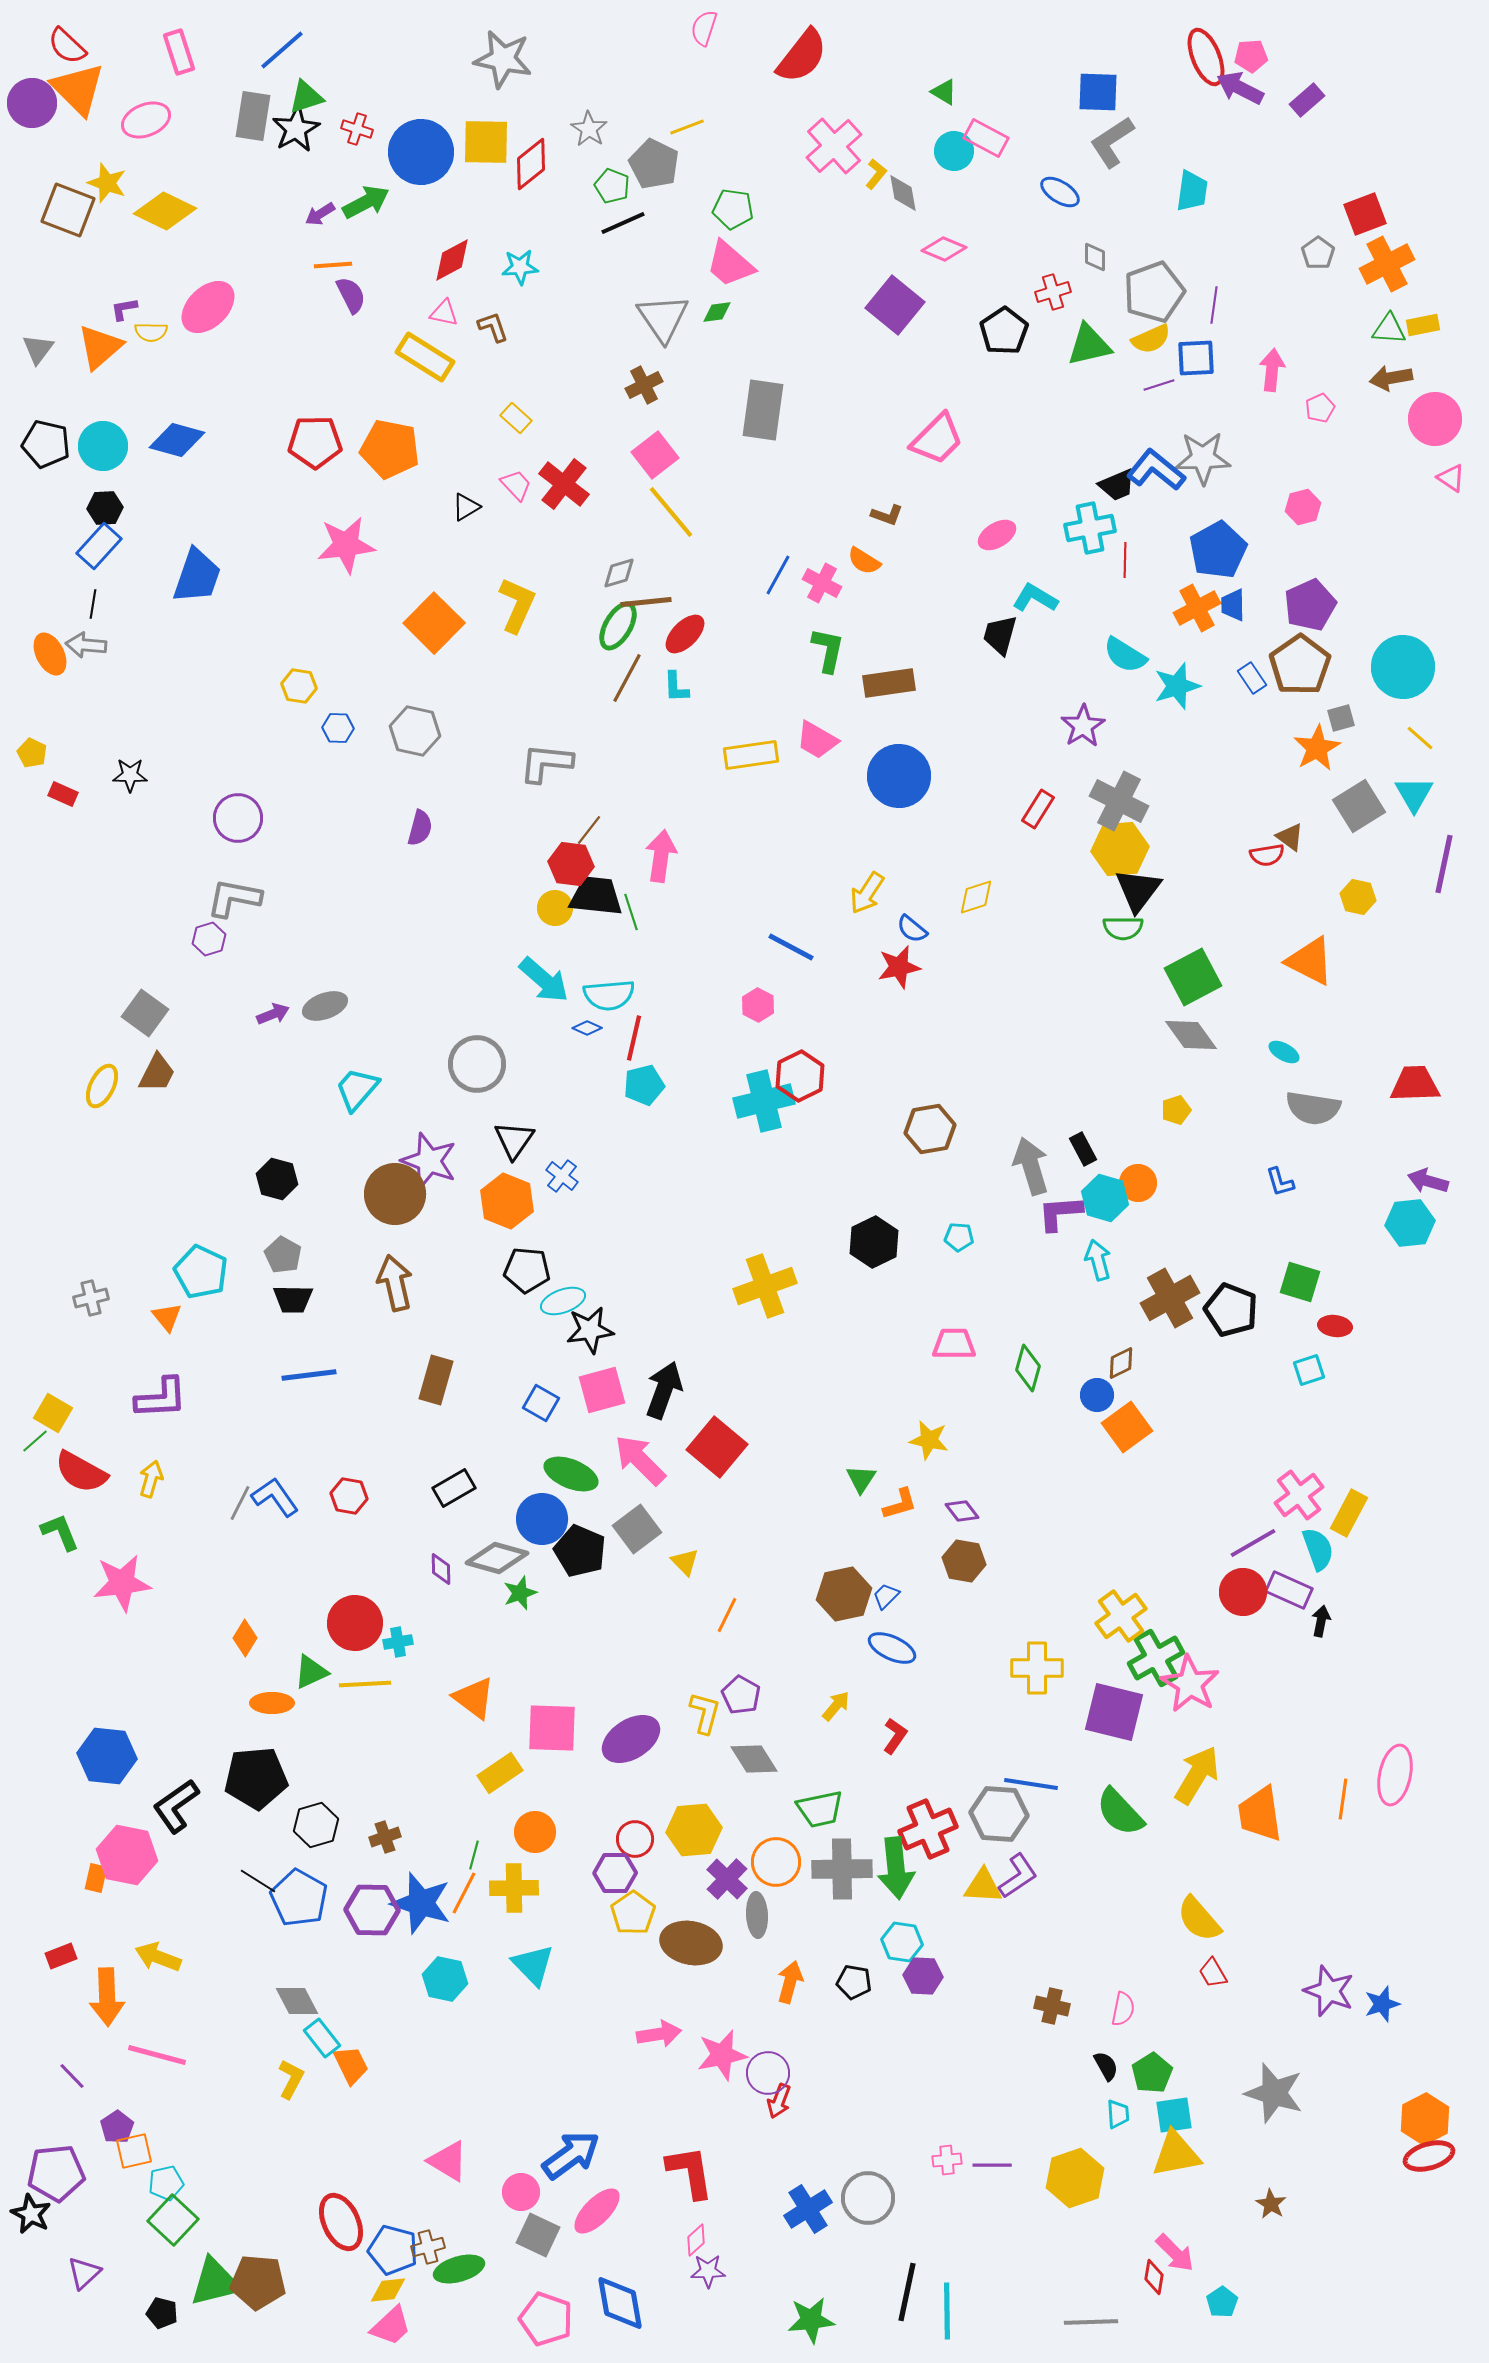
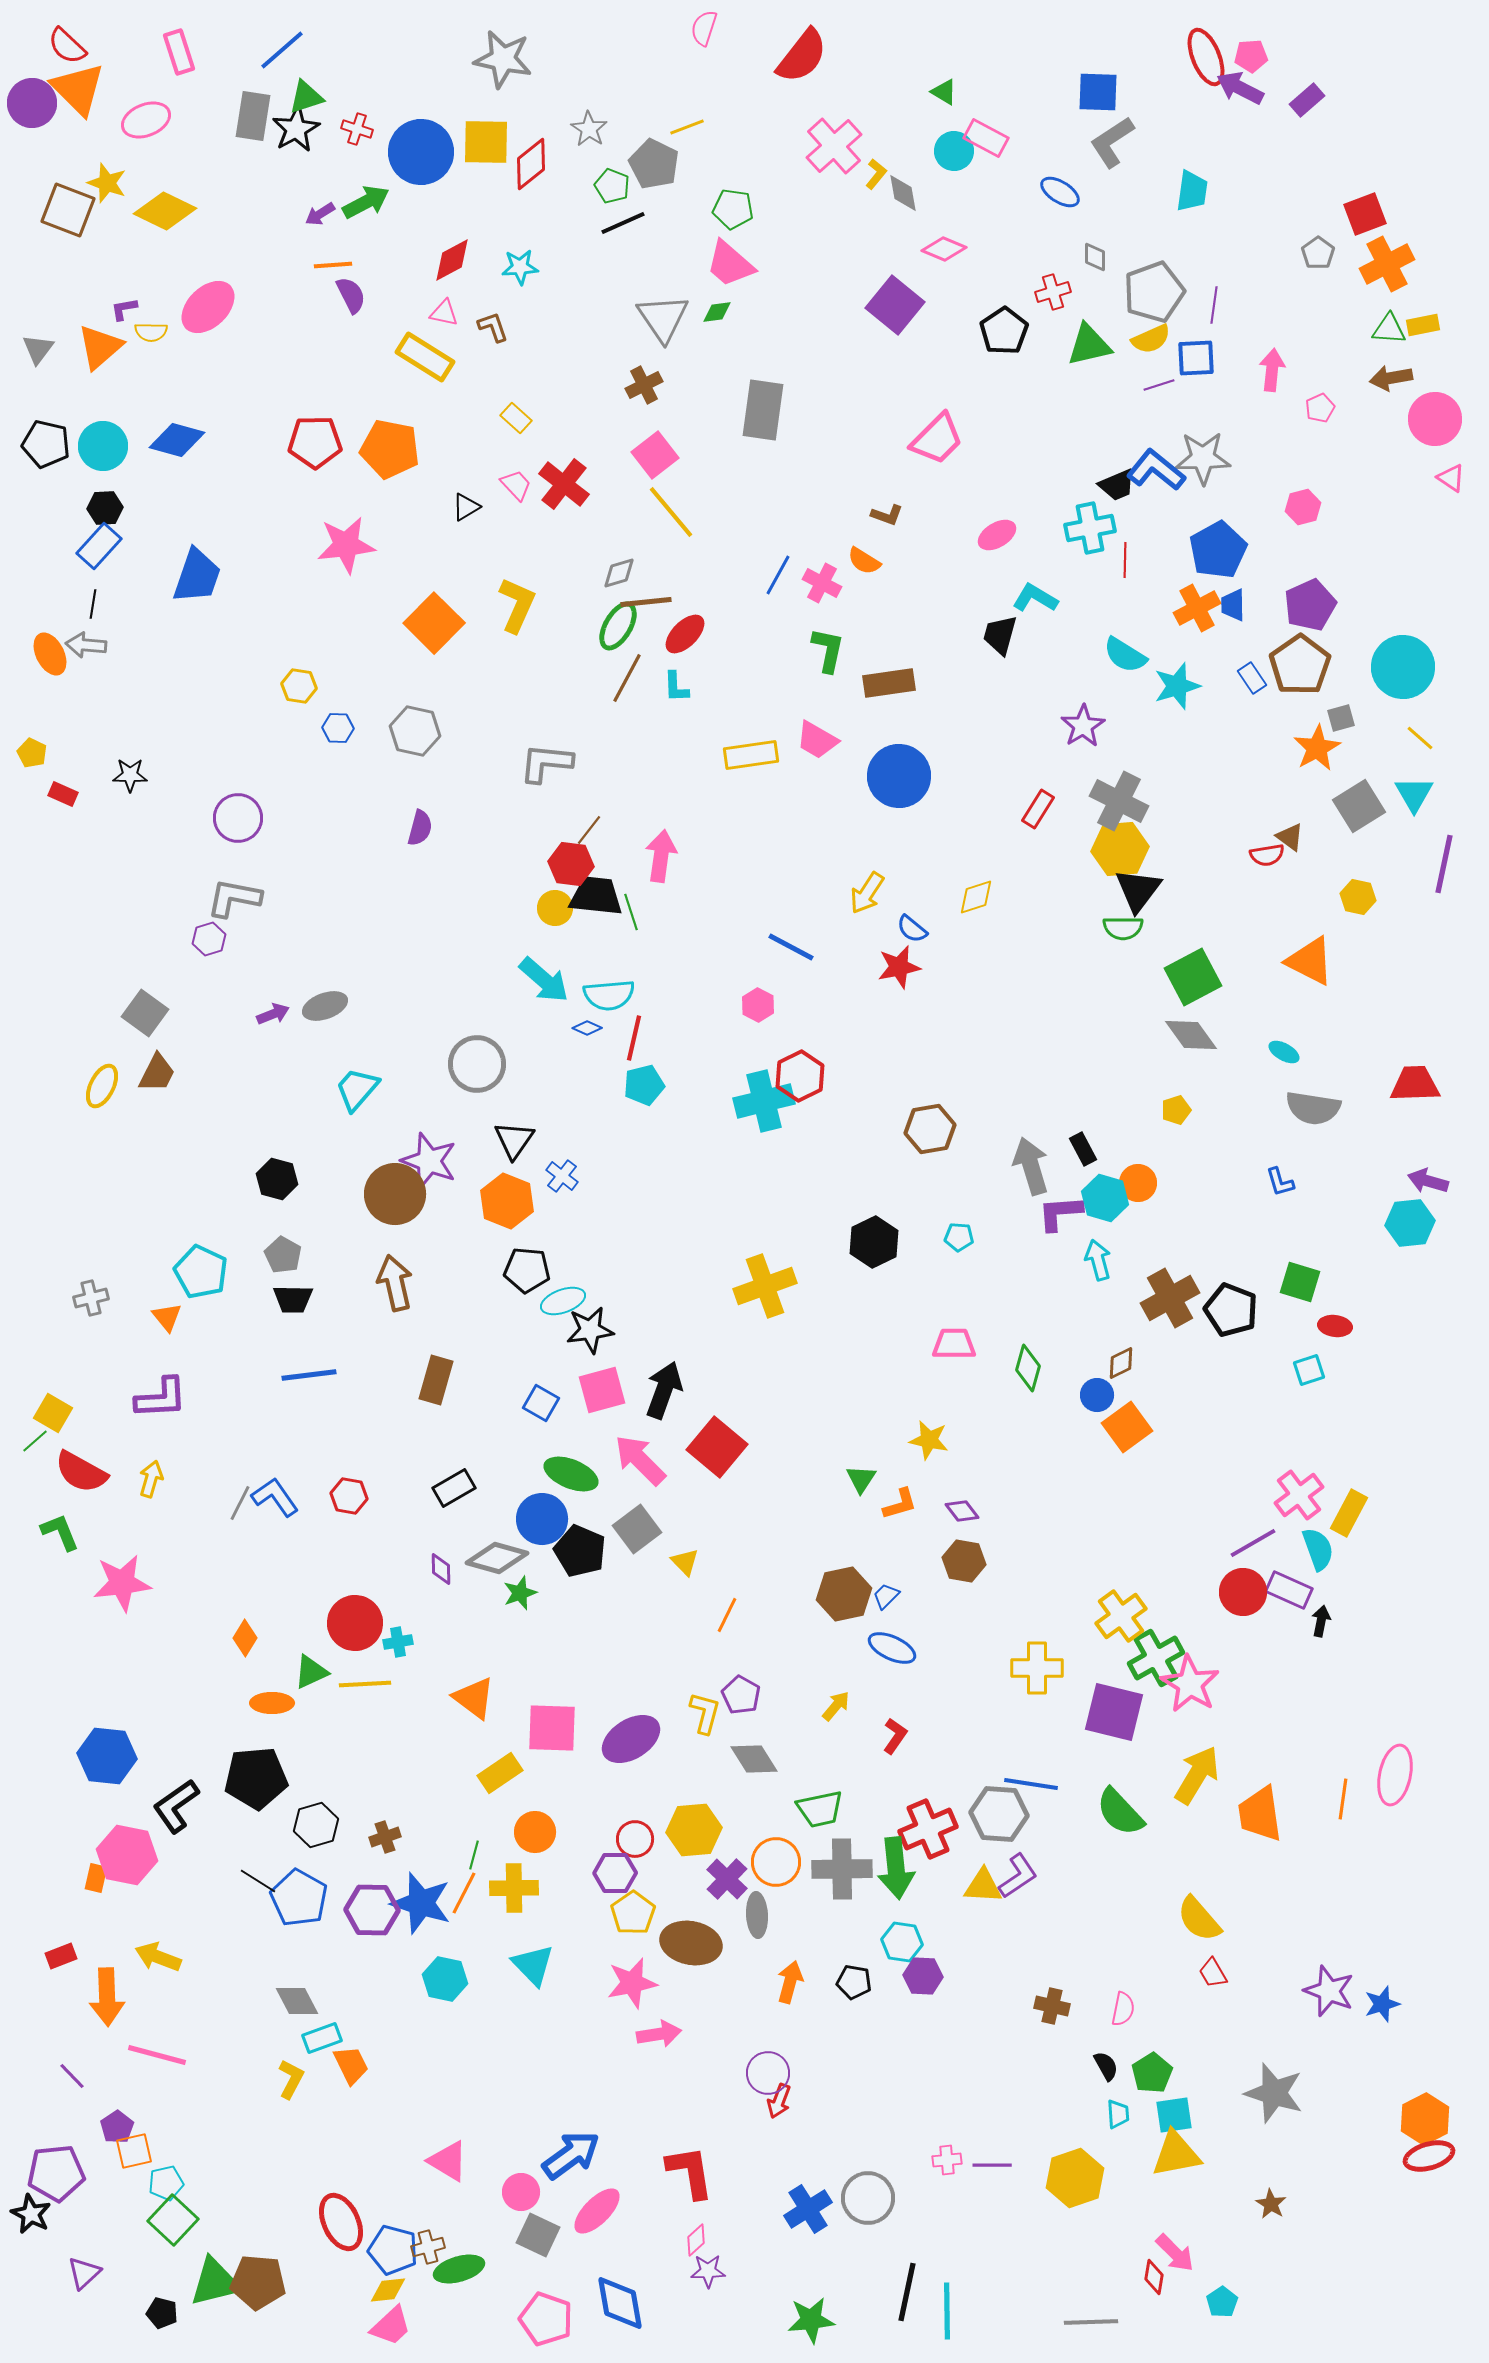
cyan rectangle at (322, 2038): rotated 72 degrees counterclockwise
pink star at (722, 2055): moved 90 px left, 72 px up
